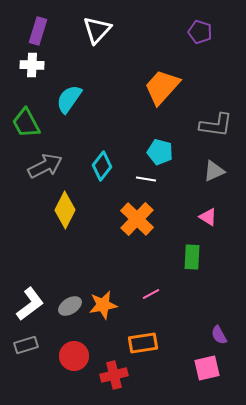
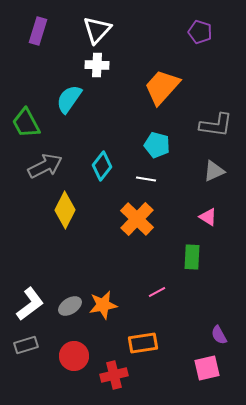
white cross: moved 65 px right
cyan pentagon: moved 3 px left, 7 px up
pink line: moved 6 px right, 2 px up
